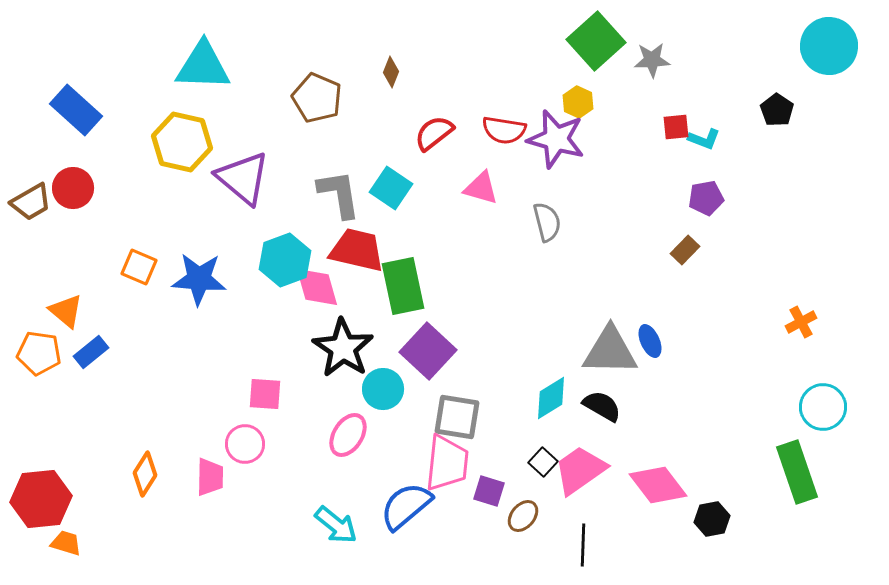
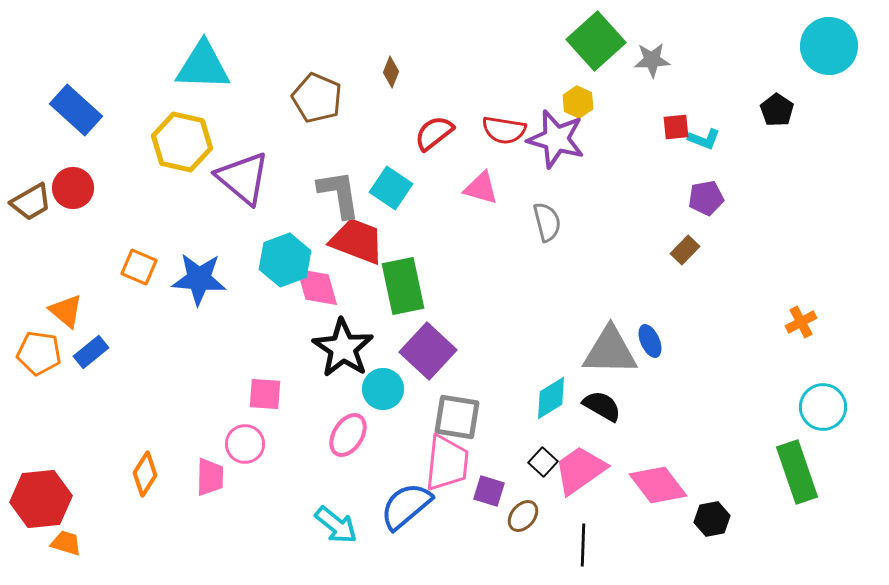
red trapezoid at (357, 250): moved 9 px up; rotated 8 degrees clockwise
